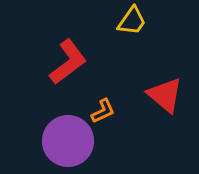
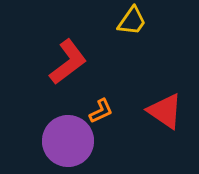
red triangle: moved 16 px down; rotated 6 degrees counterclockwise
orange L-shape: moved 2 px left
